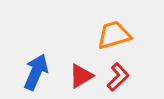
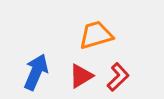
orange trapezoid: moved 18 px left
